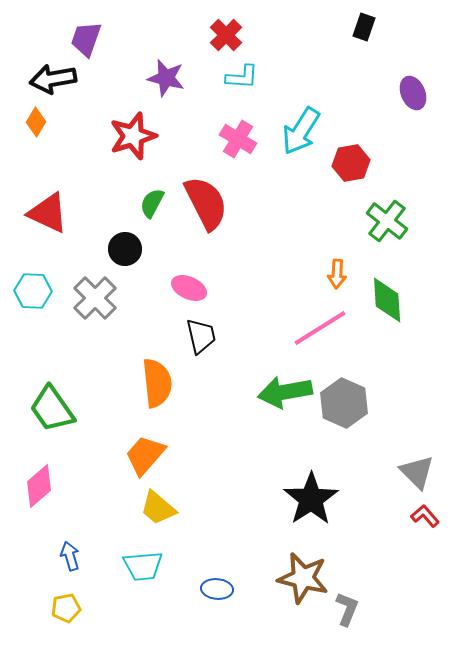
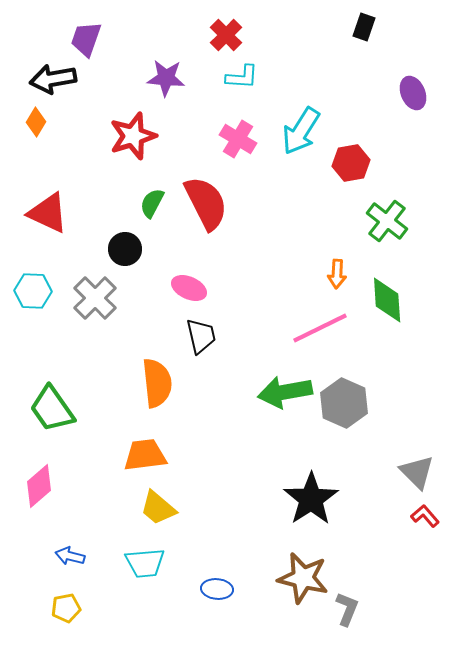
purple star: rotated 9 degrees counterclockwise
pink line: rotated 6 degrees clockwise
orange trapezoid: rotated 42 degrees clockwise
blue arrow: rotated 60 degrees counterclockwise
cyan trapezoid: moved 2 px right, 3 px up
